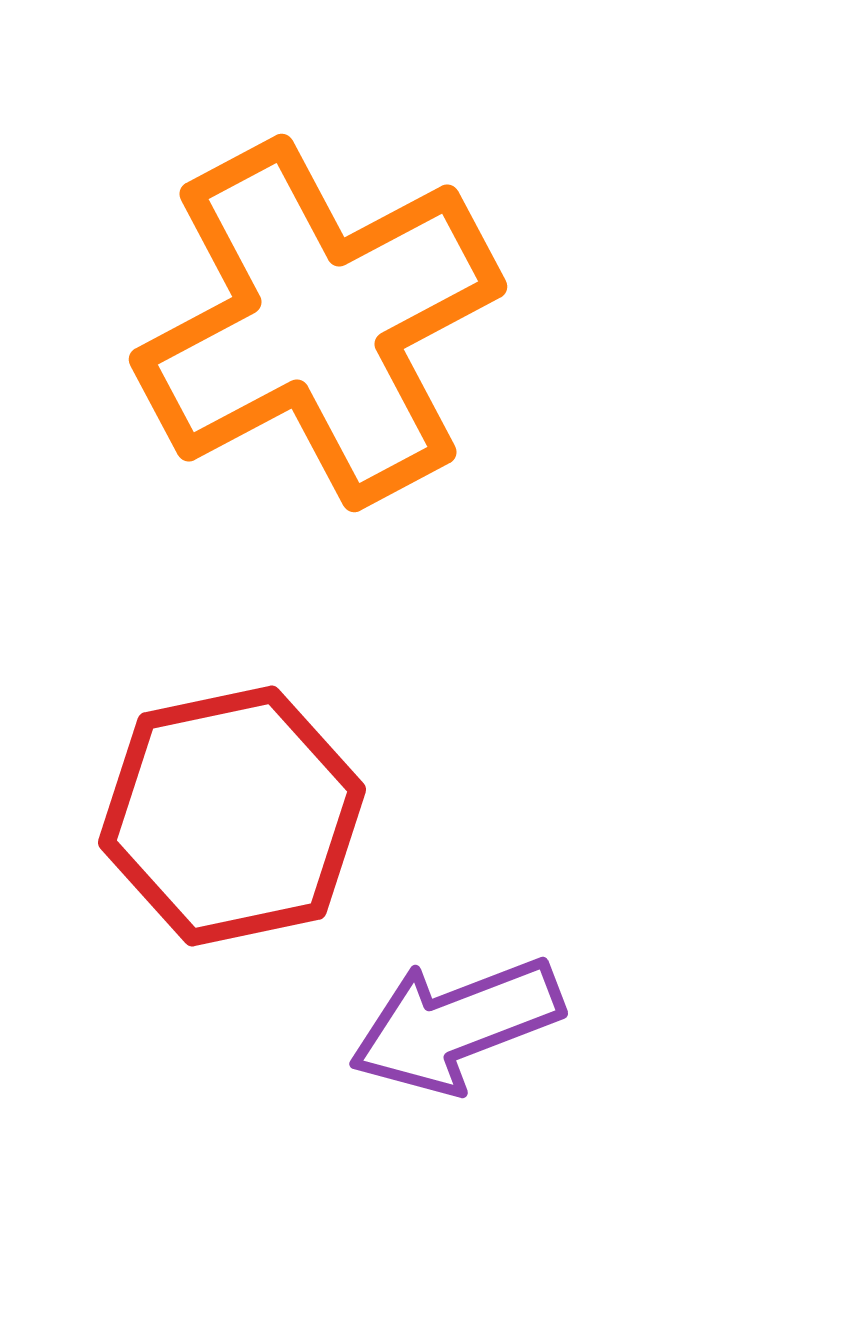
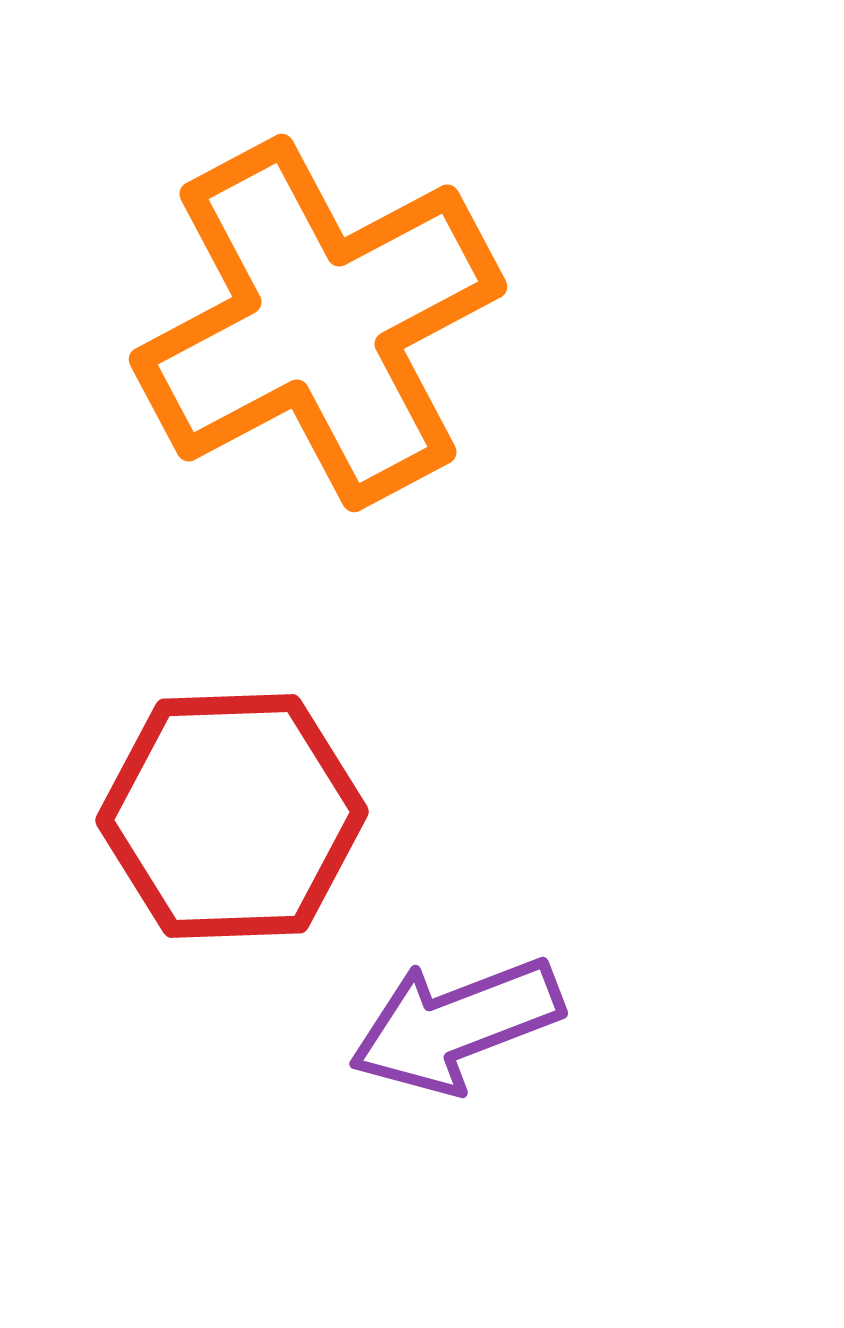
red hexagon: rotated 10 degrees clockwise
